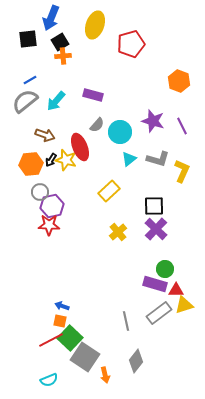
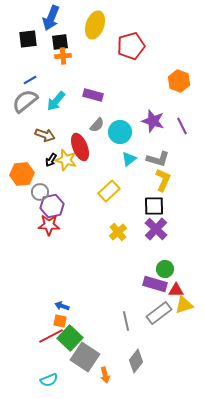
black square at (60, 42): rotated 24 degrees clockwise
red pentagon at (131, 44): moved 2 px down
orange hexagon at (31, 164): moved 9 px left, 10 px down
yellow L-shape at (182, 171): moved 19 px left, 9 px down
red line at (51, 340): moved 4 px up
